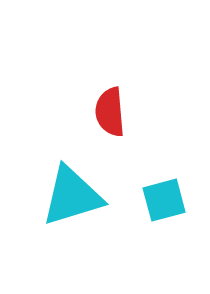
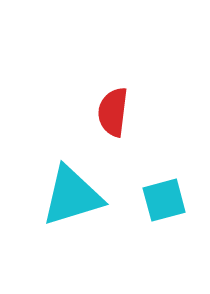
red semicircle: moved 3 px right; rotated 12 degrees clockwise
